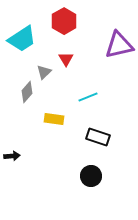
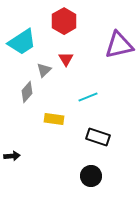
cyan trapezoid: moved 3 px down
gray triangle: moved 2 px up
